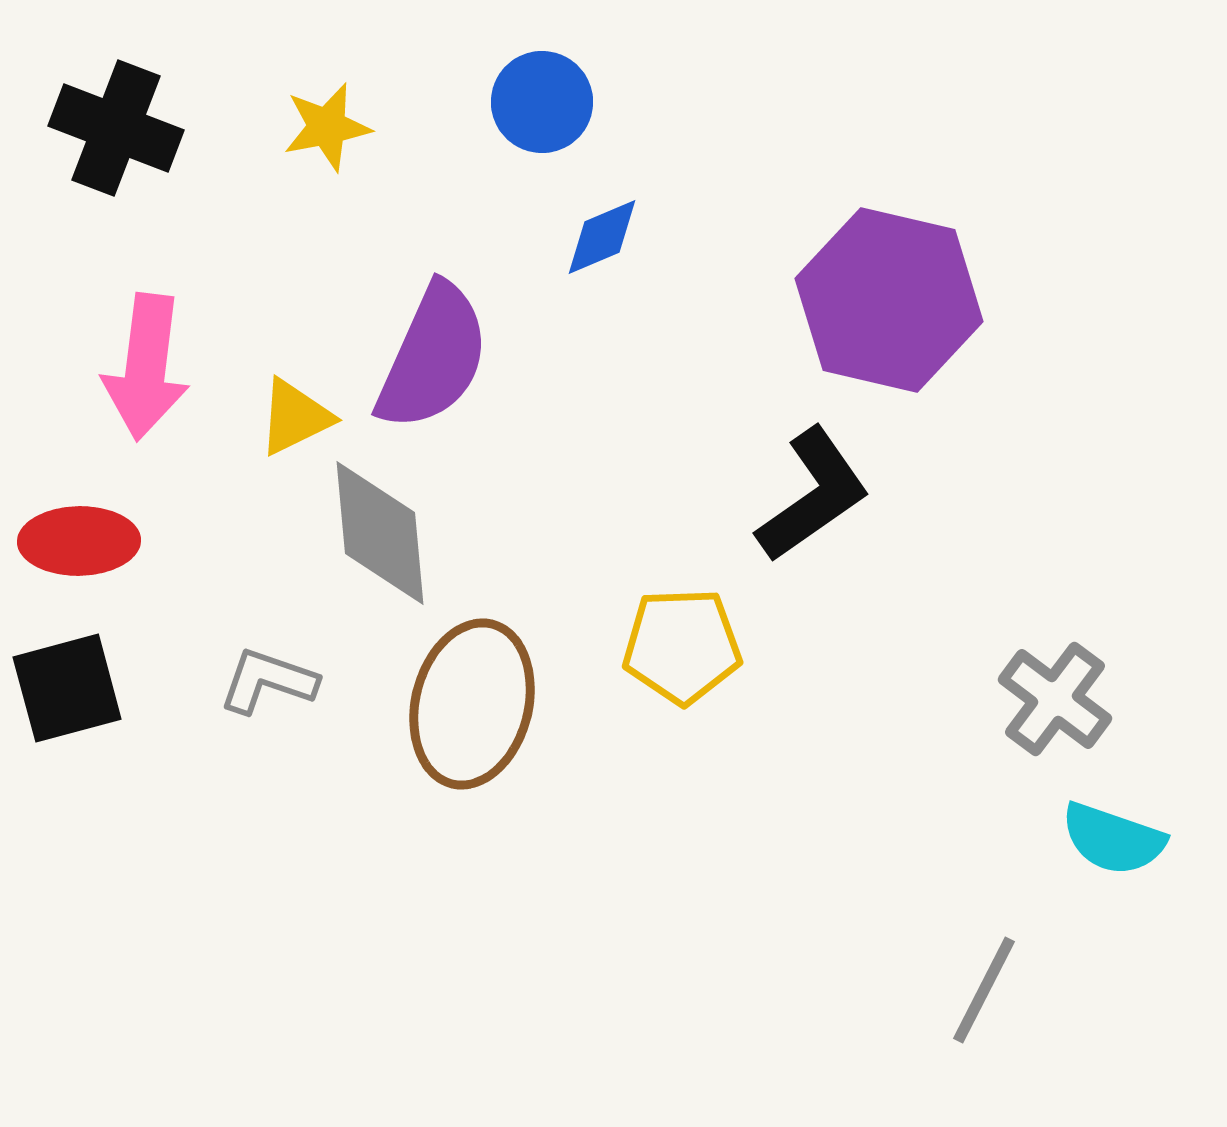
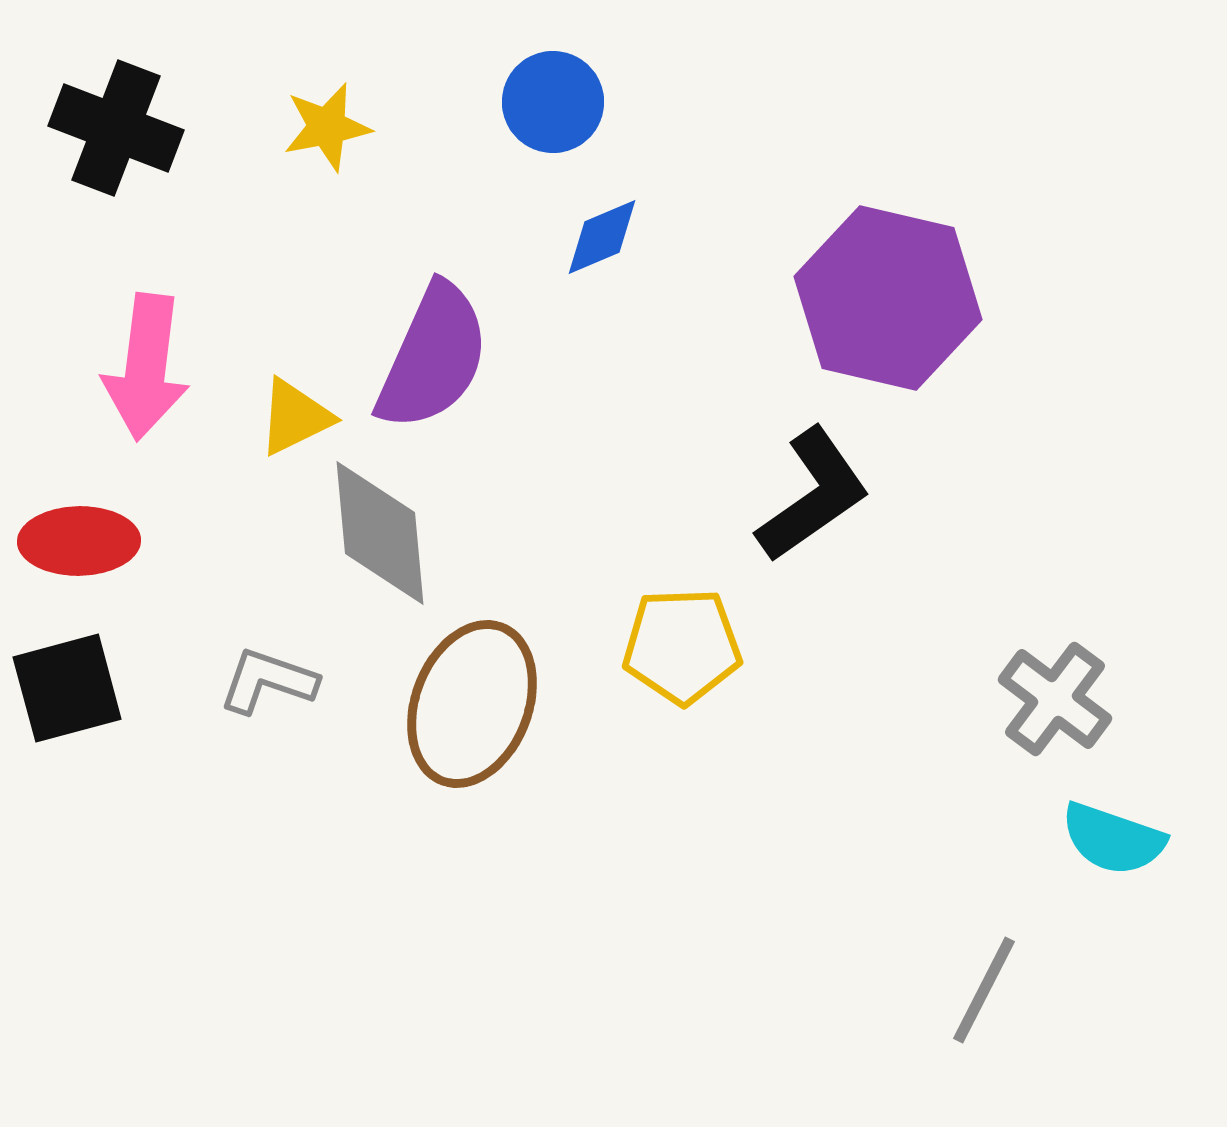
blue circle: moved 11 px right
purple hexagon: moved 1 px left, 2 px up
brown ellipse: rotated 7 degrees clockwise
